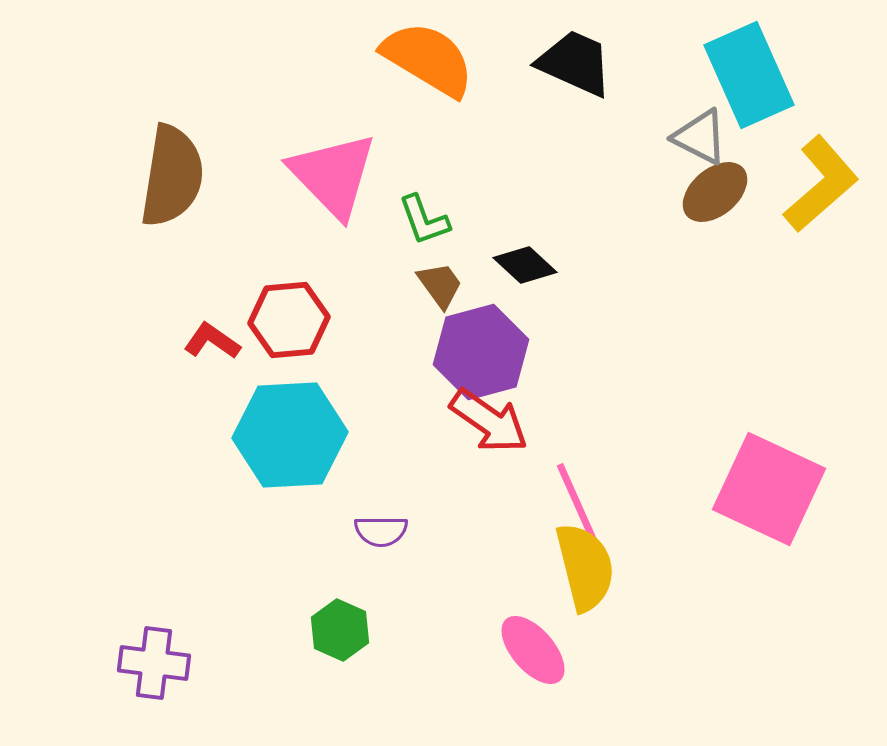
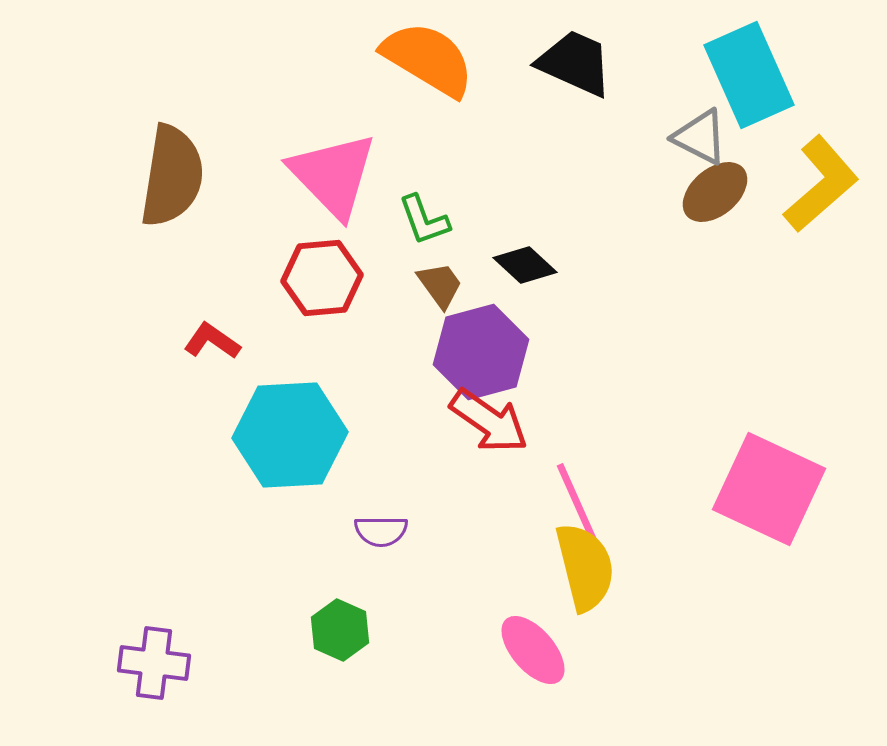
red hexagon: moved 33 px right, 42 px up
